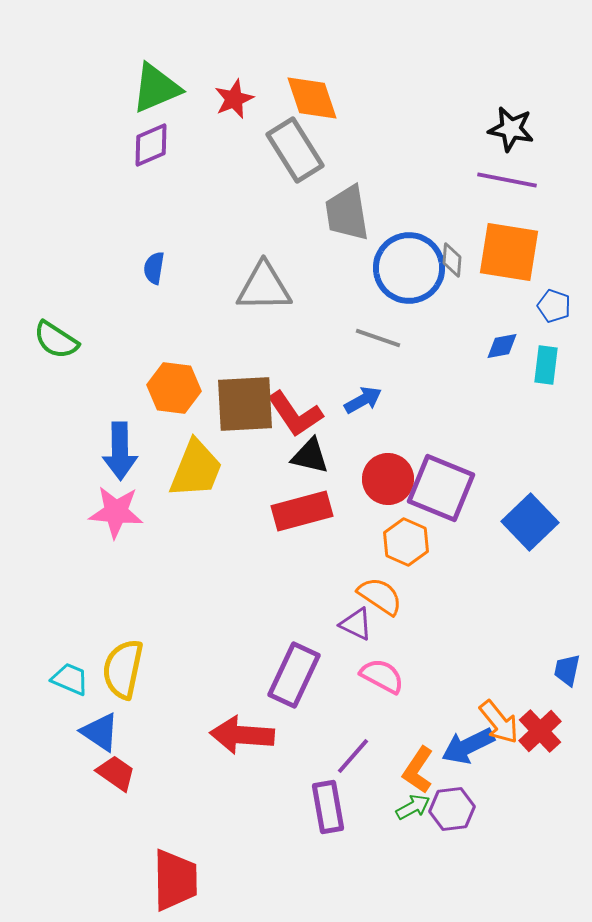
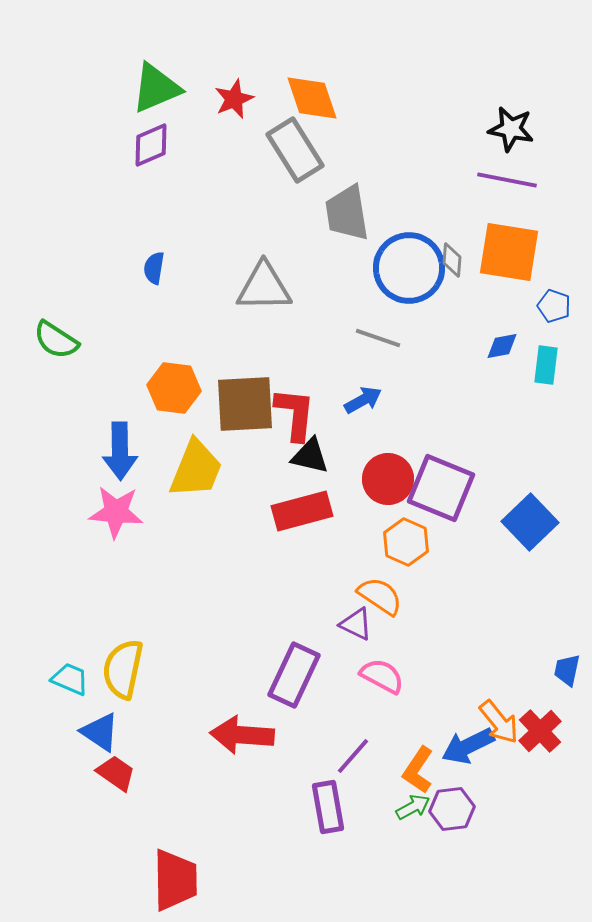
red L-shape at (295, 414): rotated 140 degrees counterclockwise
